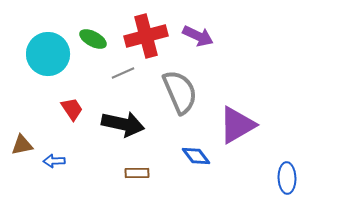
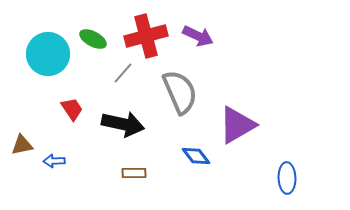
gray line: rotated 25 degrees counterclockwise
brown rectangle: moved 3 px left
